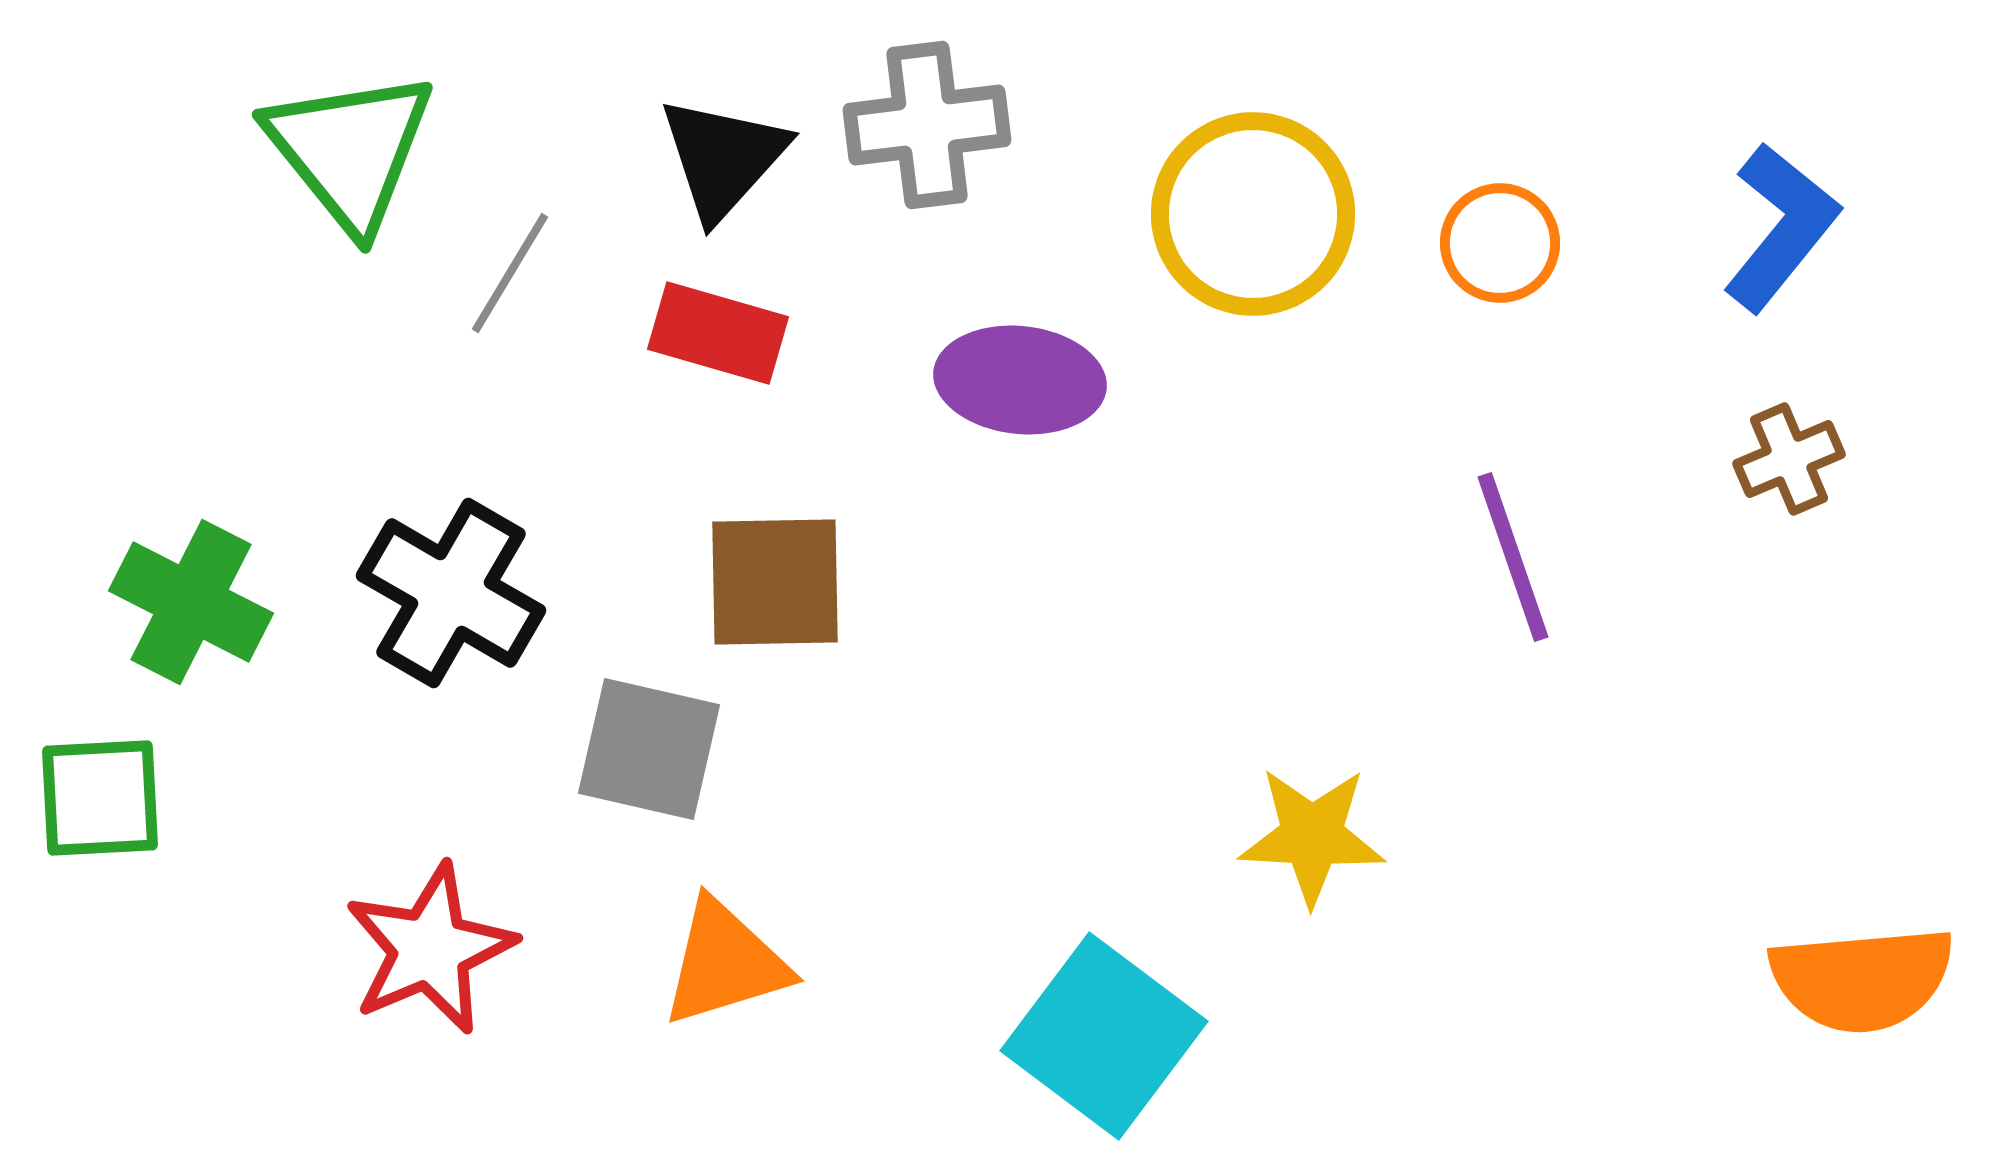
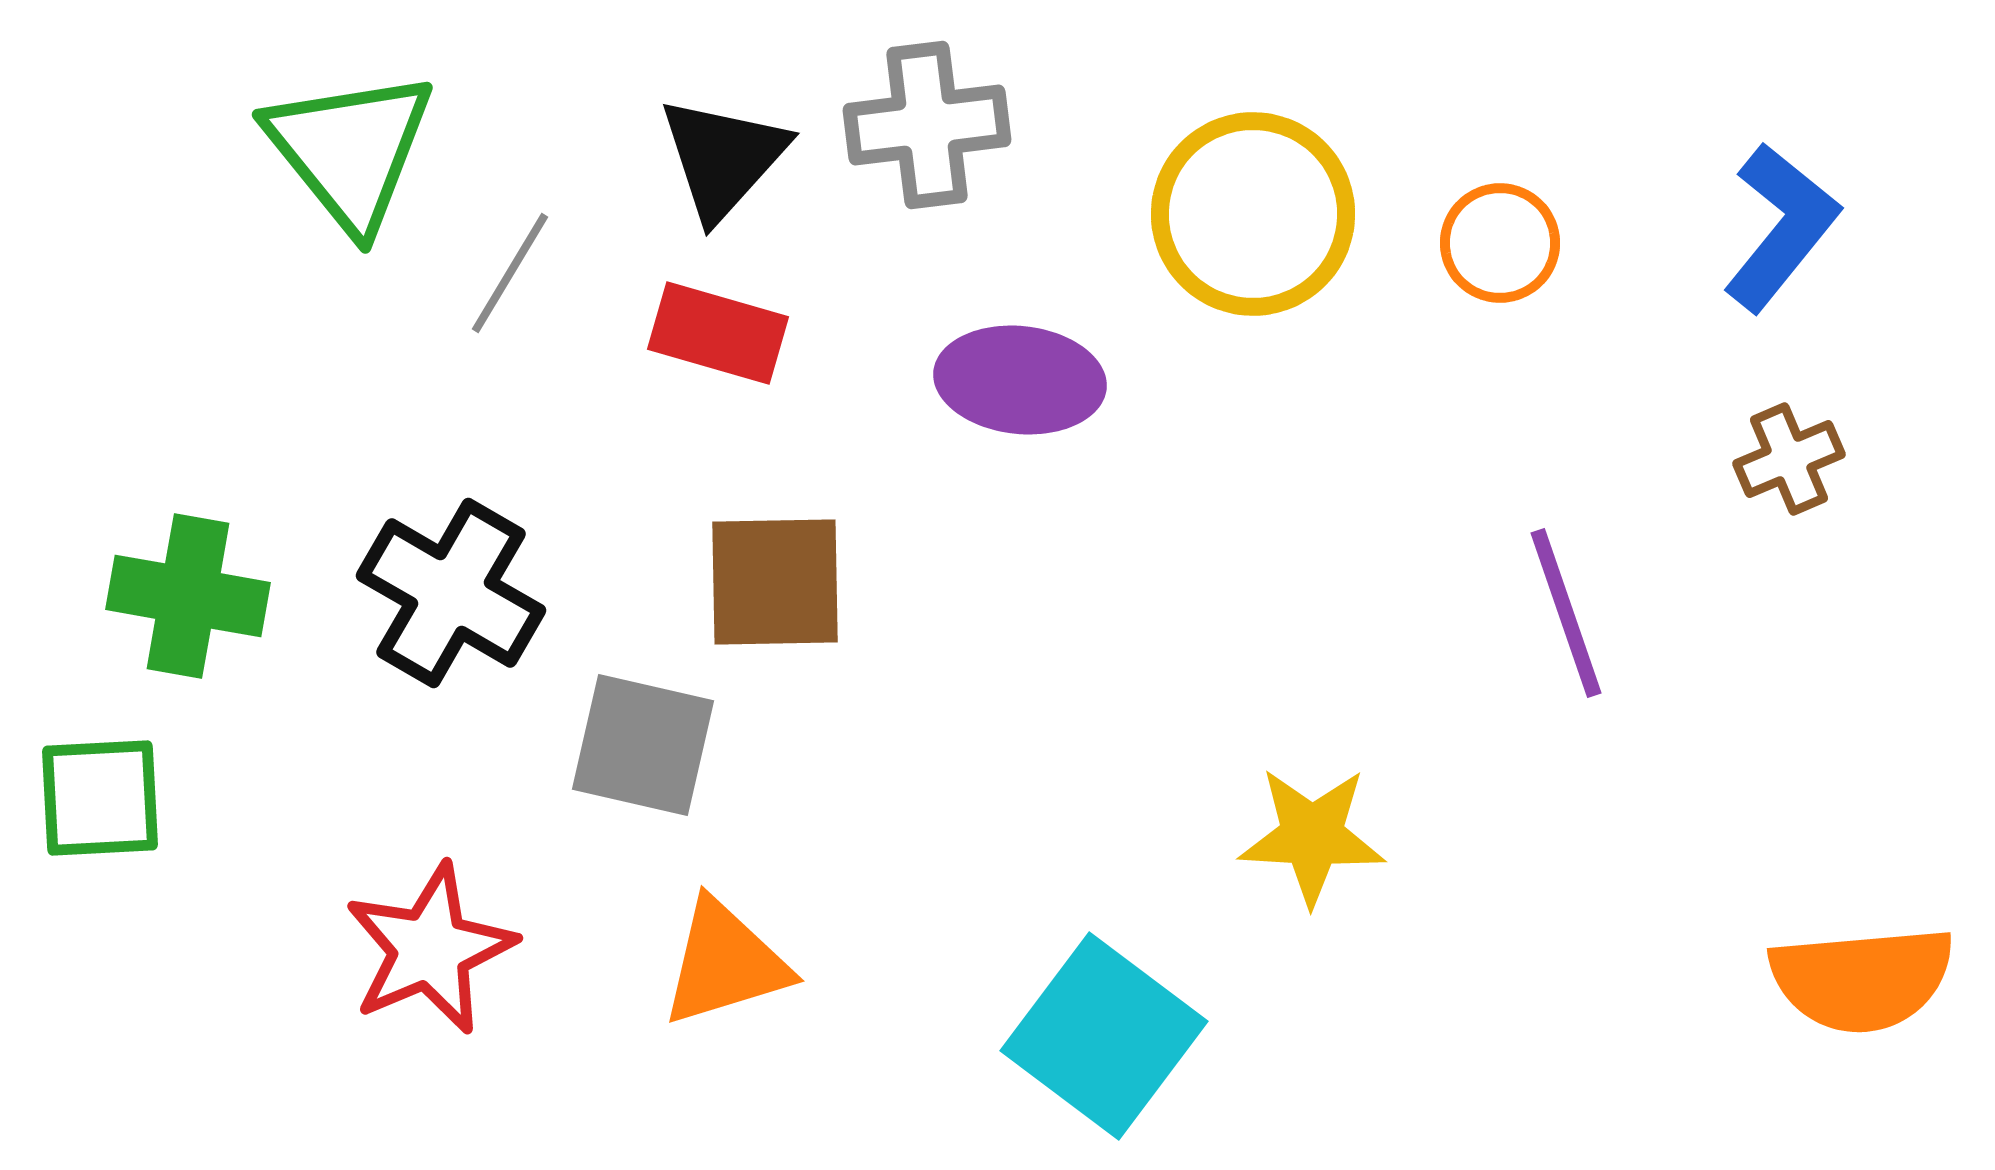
purple line: moved 53 px right, 56 px down
green cross: moved 3 px left, 6 px up; rotated 17 degrees counterclockwise
gray square: moved 6 px left, 4 px up
